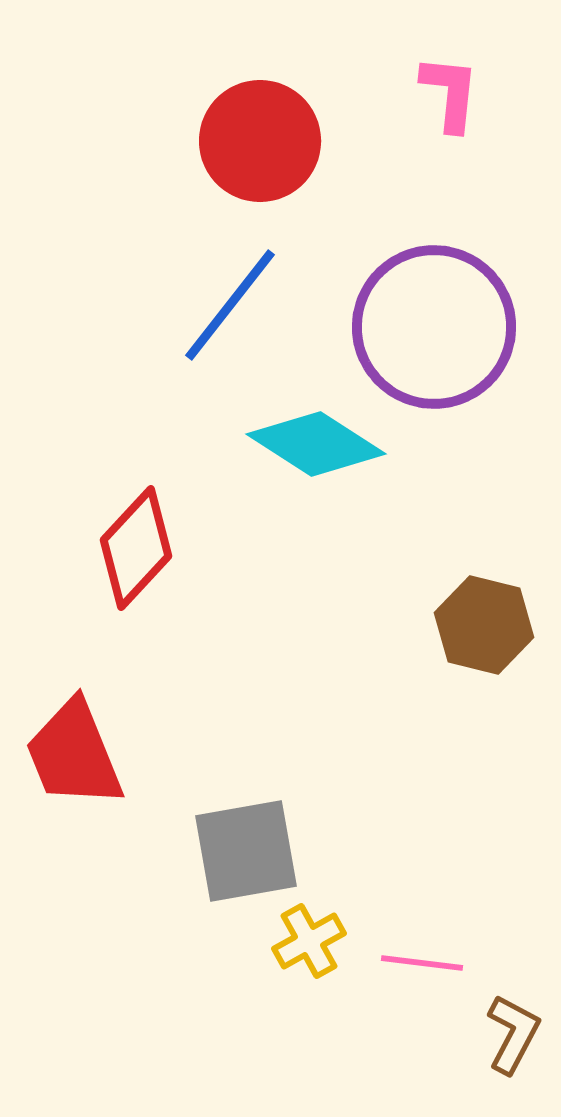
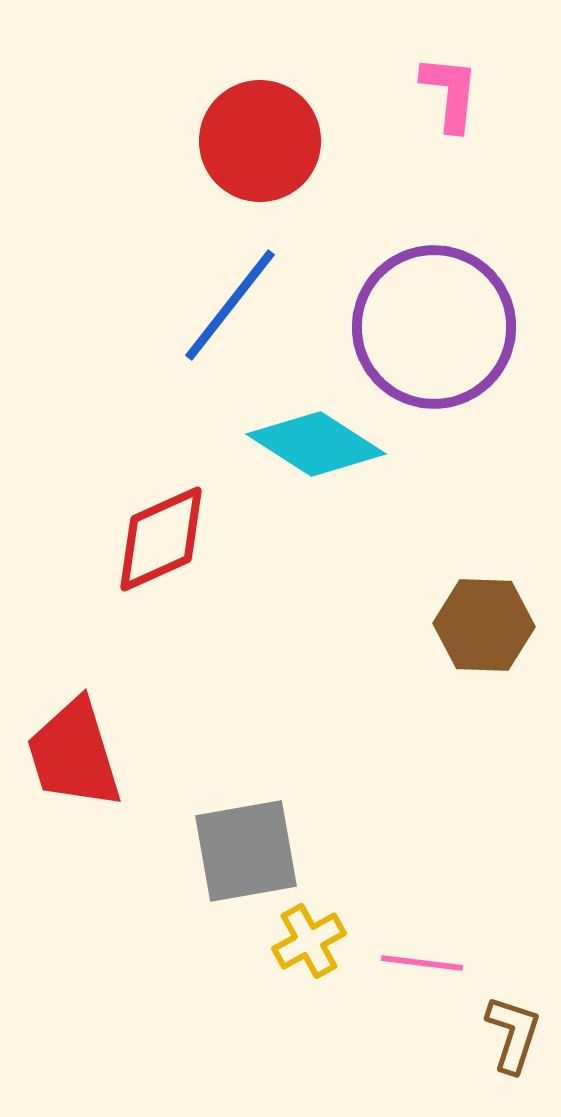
red diamond: moved 25 px right, 9 px up; rotated 23 degrees clockwise
brown hexagon: rotated 12 degrees counterclockwise
red trapezoid: rotated 5 degrees clockwise
brown L-shape: rotated 10 degrees counterclockwise
